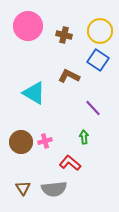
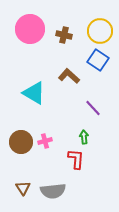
pink circle: moved 2 px right, 3 px down
brown L-shape: rotated 15 degrees clockwise
red L-shape: moved 6 px right, 4 px up; rotated 55 degrees clockwise
gray semicircle: moved 1 px left, 2 px down
